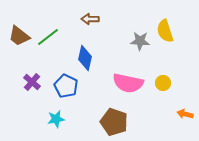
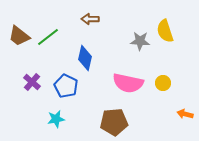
brown pentagon: rotated 24 degrees counterclockwise
